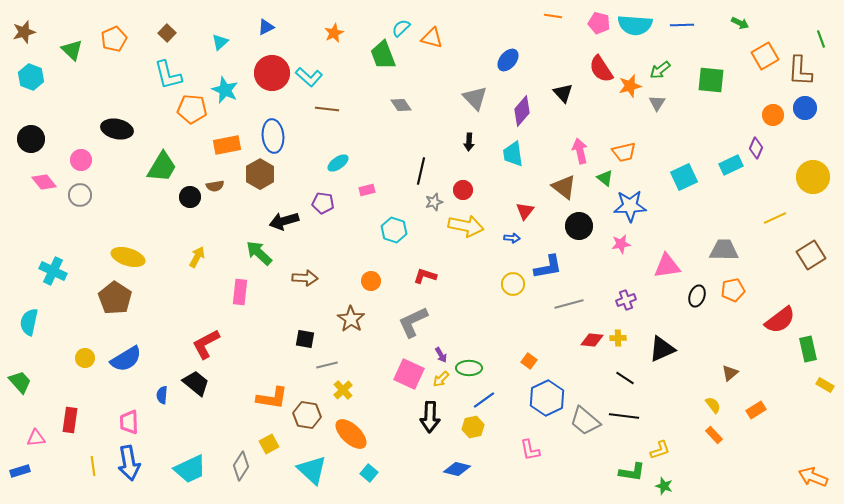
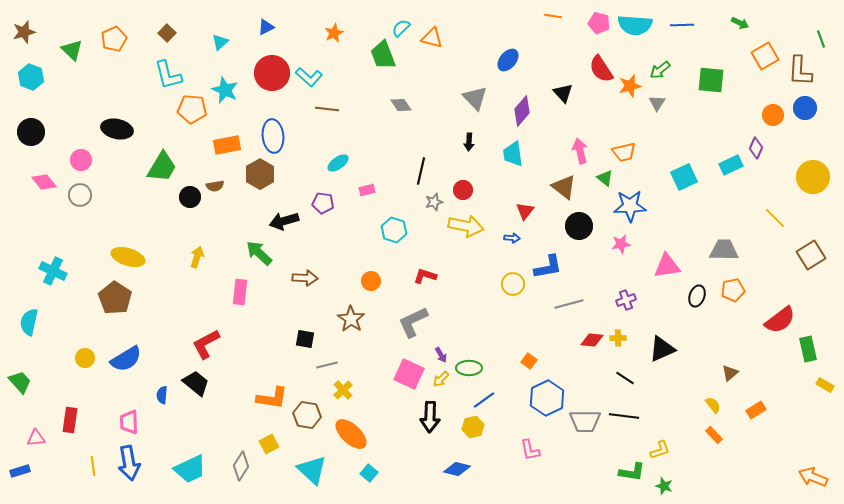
black circle at (31, 139): moved 7 px up
yellow line at (775, 218): rotated 70 degrees clockwise
yellow arrow at (197, 257): rotated 10 degrees counterclockwise
gray trapezoid at (585, 421): rotated 40 degrees counterclockwise
